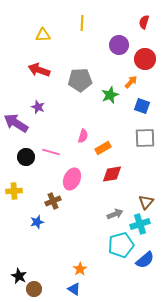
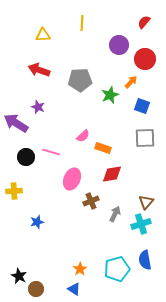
red semicircle: rotated 24 degrees clockwise
pink semicircle: rotated 32 degrees clockwise
orange rectangle: rotated 49 degrees clockwise
brown cross: moved 38 px right
gray arrow: rotated 42 degrees counterclockwise
cyan cross: moved 1 px right
cyan pentagon: moved 4 px left, 24 px down
blue semicircle: rotated 120 degrees clockwise
brown circle: moved 2 px right
